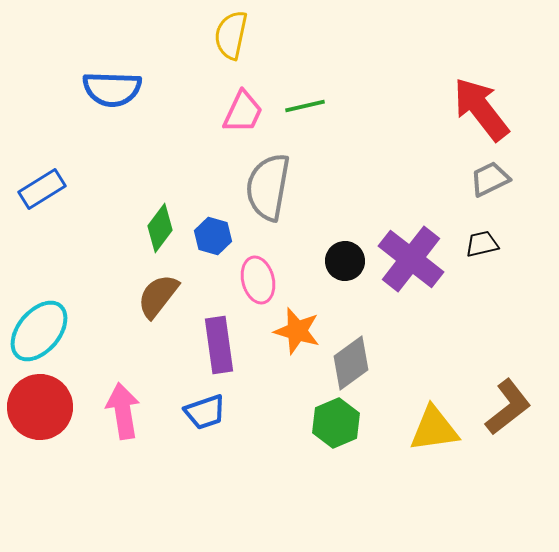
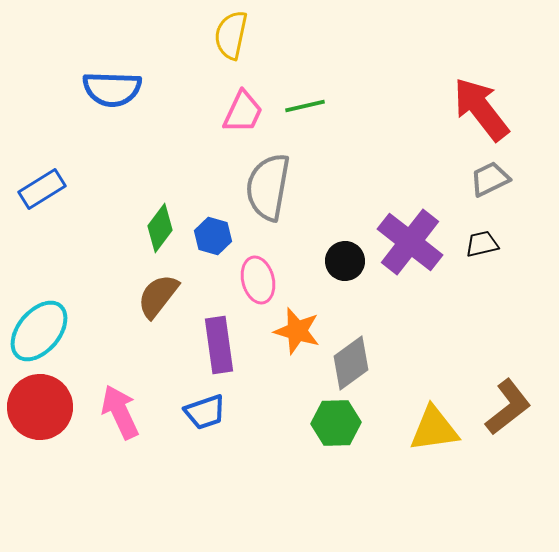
purple cross: moved 1 px left, 17 px up
pink arrow: moved 3 px left, 1 px down; rotated 16 degrees counterclockwise
green hexagon: rotated 21 degrees clockwise
